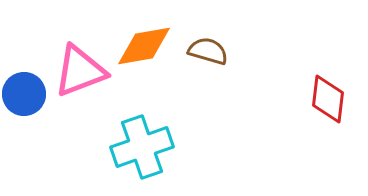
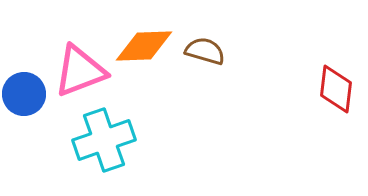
orange diamond: rotated 8 degrees clockwise
brown semicircle: moved 3 px left
red diamond: moved 8 px right, 10 px up
cyan cross: moved 38 px left, 7 px up
